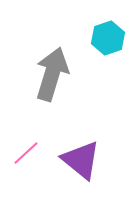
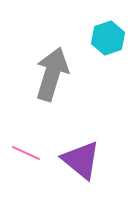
pink line: rotated 68 degrees clockwise
